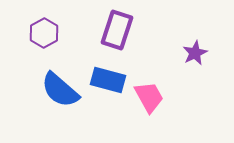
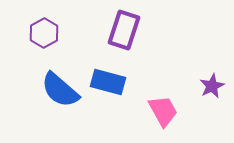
purple rectangle: moved 7 px right
purple star: moved 17 px right, 33 px down
blue rectangle: moved 2 px down
pink trapezoid: moved 14 px right, 14 px down
